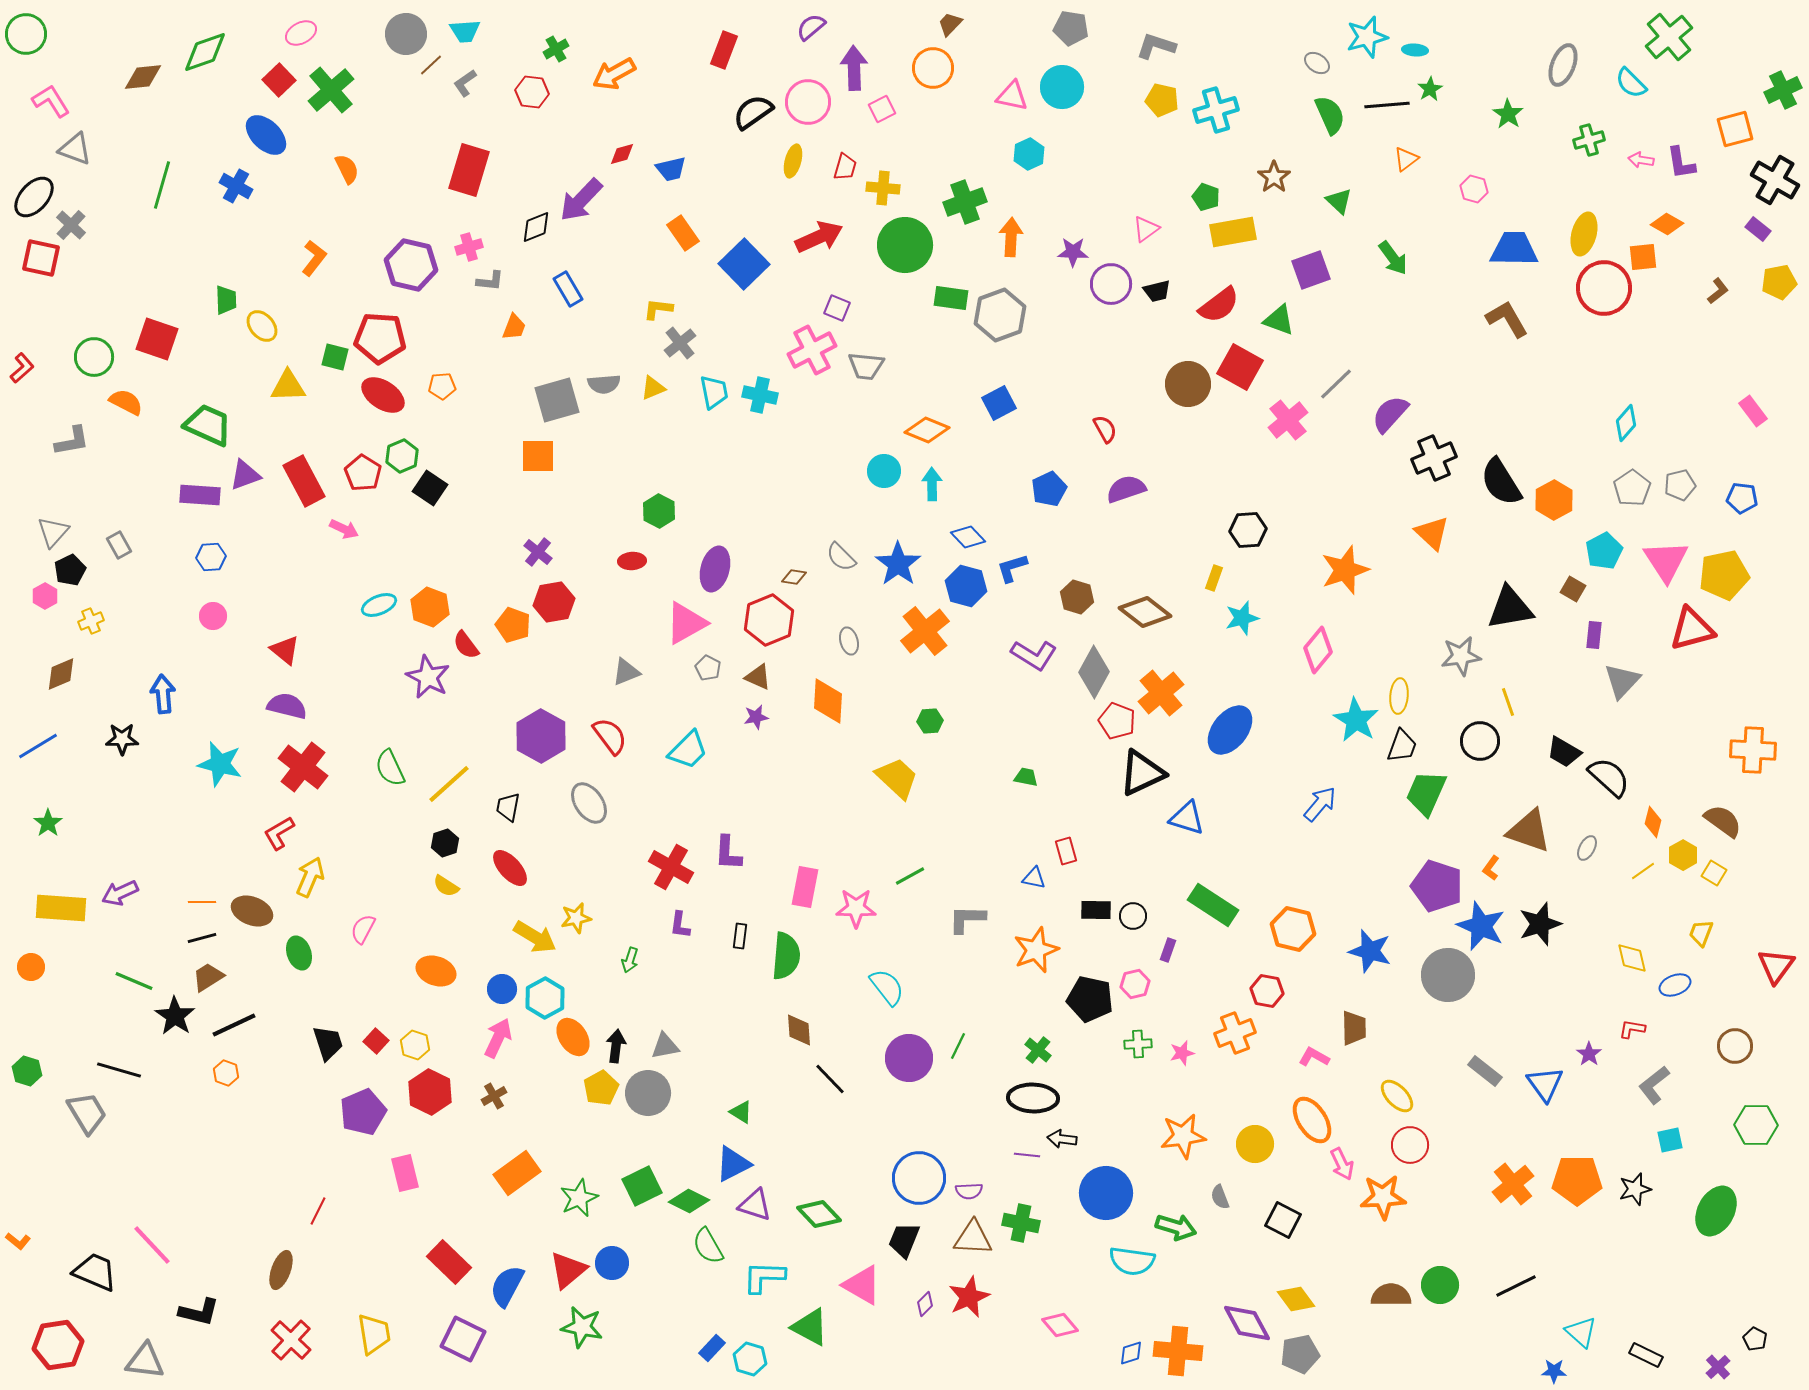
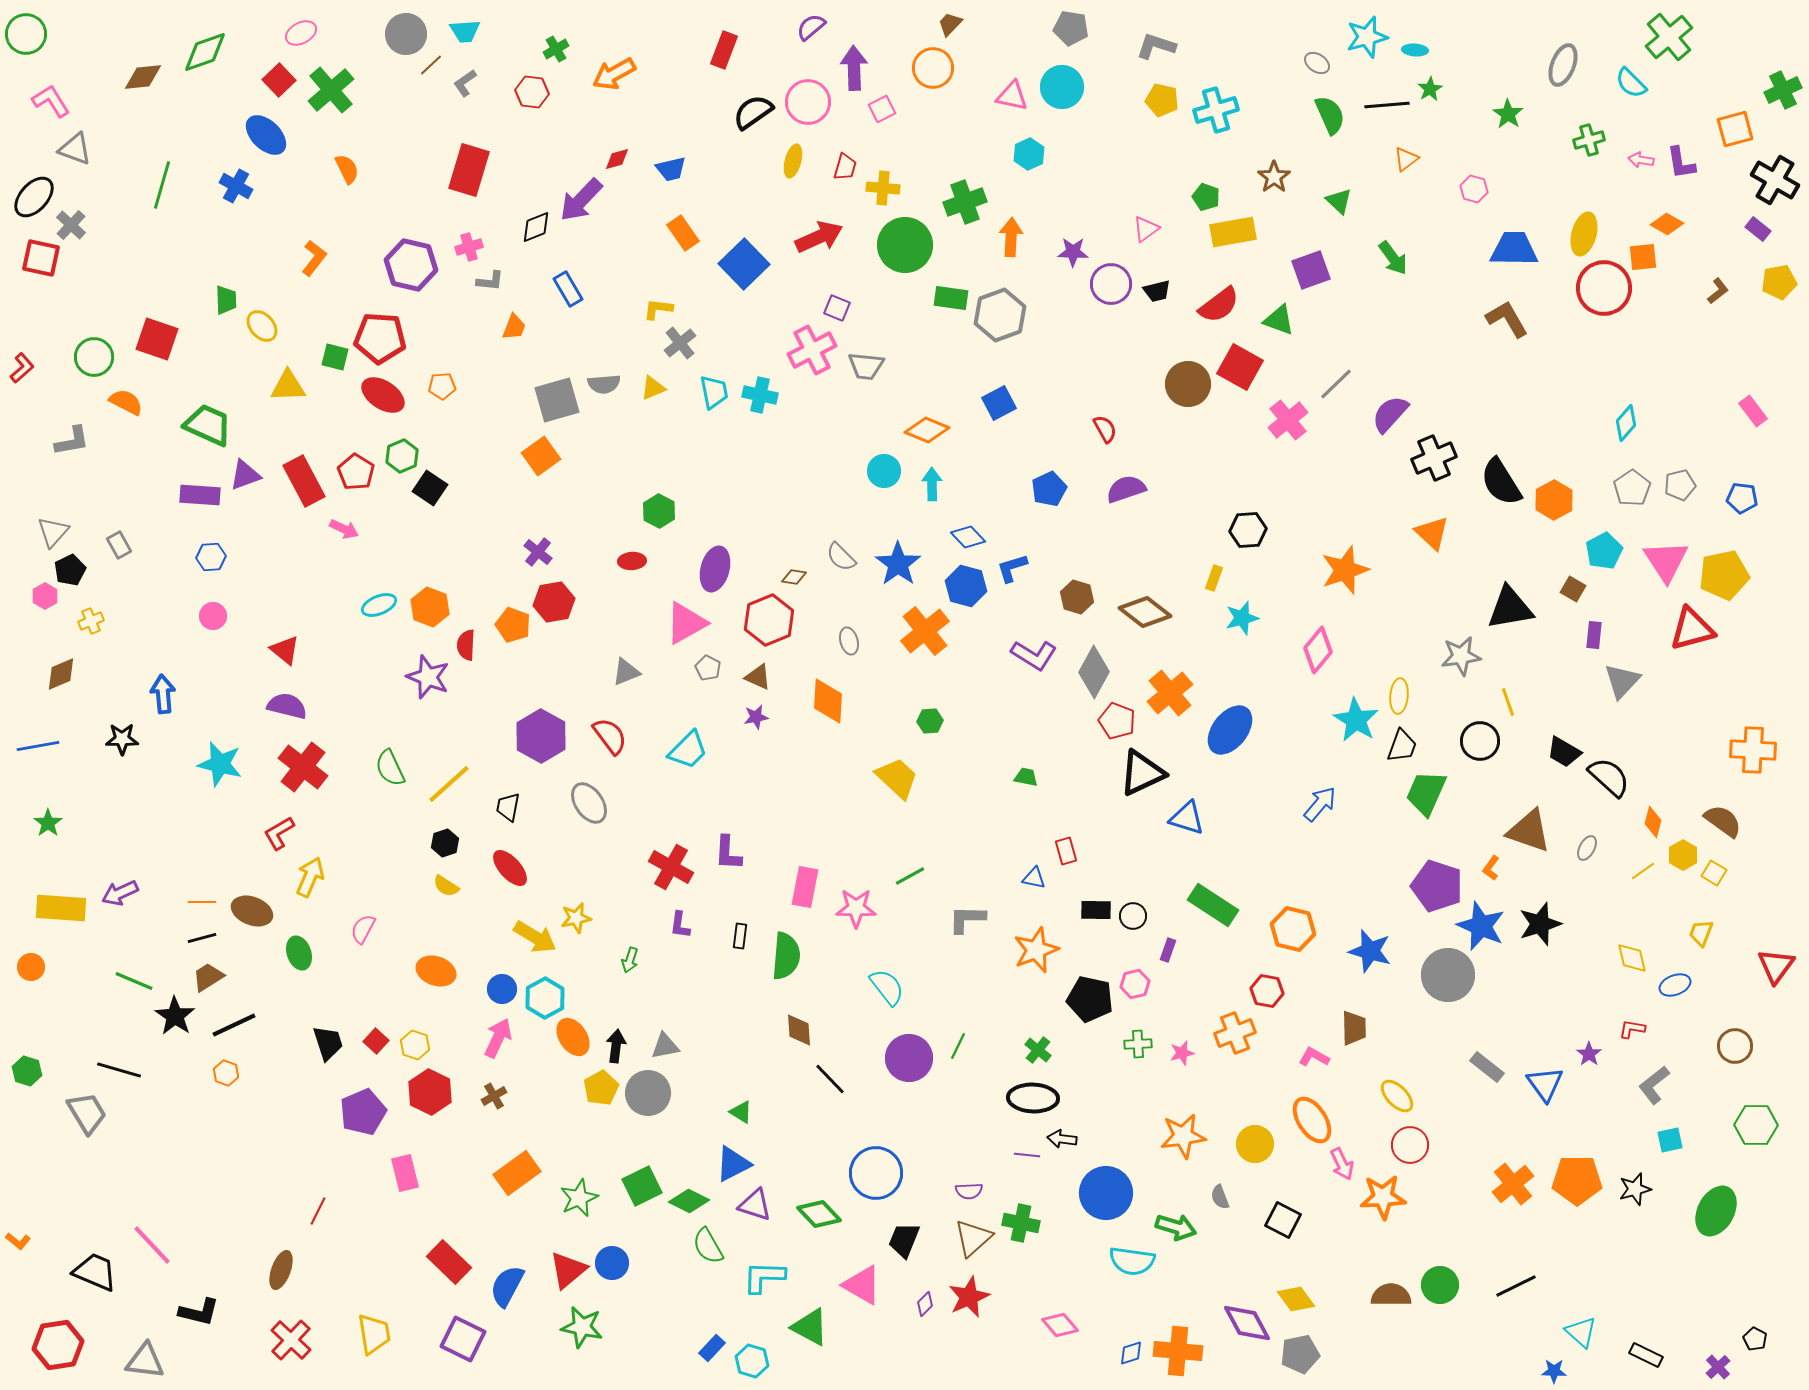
red diamond at (622, 154): moved 5 px left, 5 px down
orange square at (538, 456): moved 3 px right; rotated 36 degrees counterclockwise
red pentagon at (363, 473): moved 7 px left, 1 px up
red semicircle at (466, 645): rotated 40 degrees clockwise
purple star at (428, 677): rotated 6 degrees counterclockwise
orange cross at (1161, 693): moved 9 px right
blue line at (38, 746): rotated 21 degrees clockwise
gray rectangle at (1485, 1071): moved 2 px right, 4 px up
blue circle at (919, 1178): moved 43 px left, 5 px up
brown triangle at (973, 1238): rotated 45 degrees counterclockwise
cyan hexagon at (750, 1359): moved 2 px right, 2 px down
